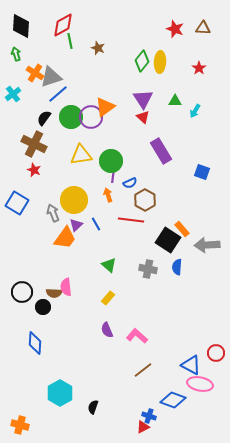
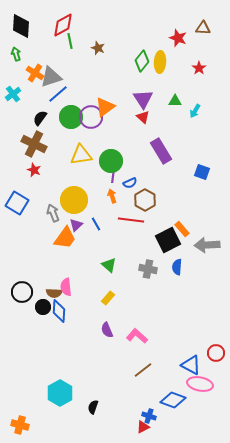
red star at (175, 29): moved 3 px right, 9 px down
black semicircle at (44, 118): moved 4 px left
orange arrow at (108, 195): moved 4 px right, 1 px down
black square at (168, 240): rotated 30 degrees clockwise
blue diamond at (35, 343): moved 24 px right, 32 px up
